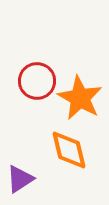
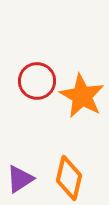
orange star: moved 2 px right, 2 px up
orange diamond: moved 28 px down; rotated 27 degrees clockwise
